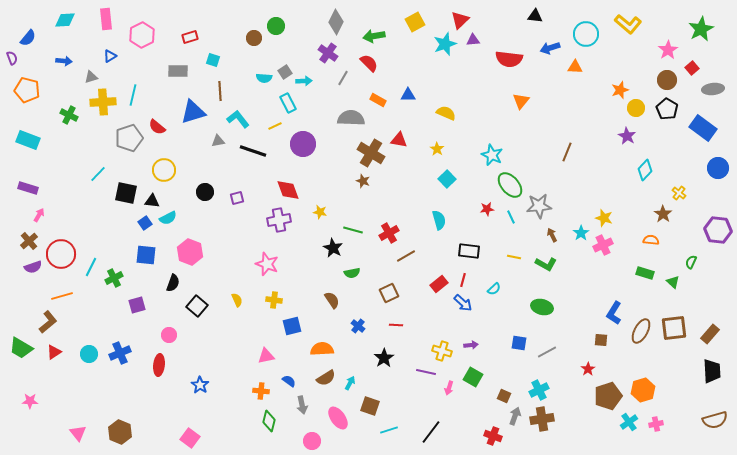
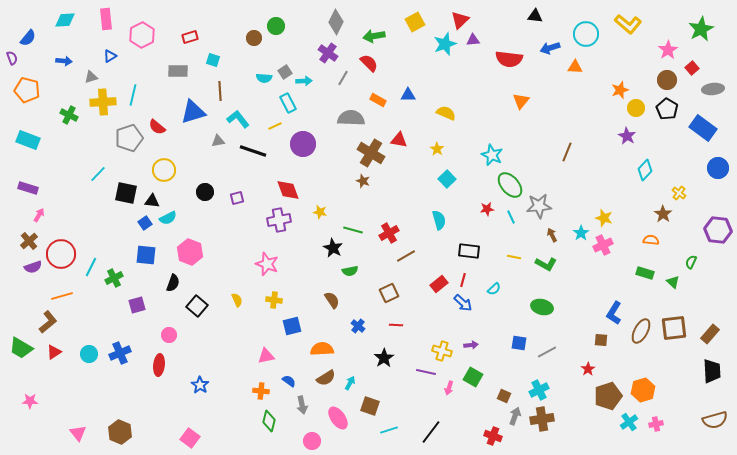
green semicircle at (352, 273): moved 2 px left, 2 px up
